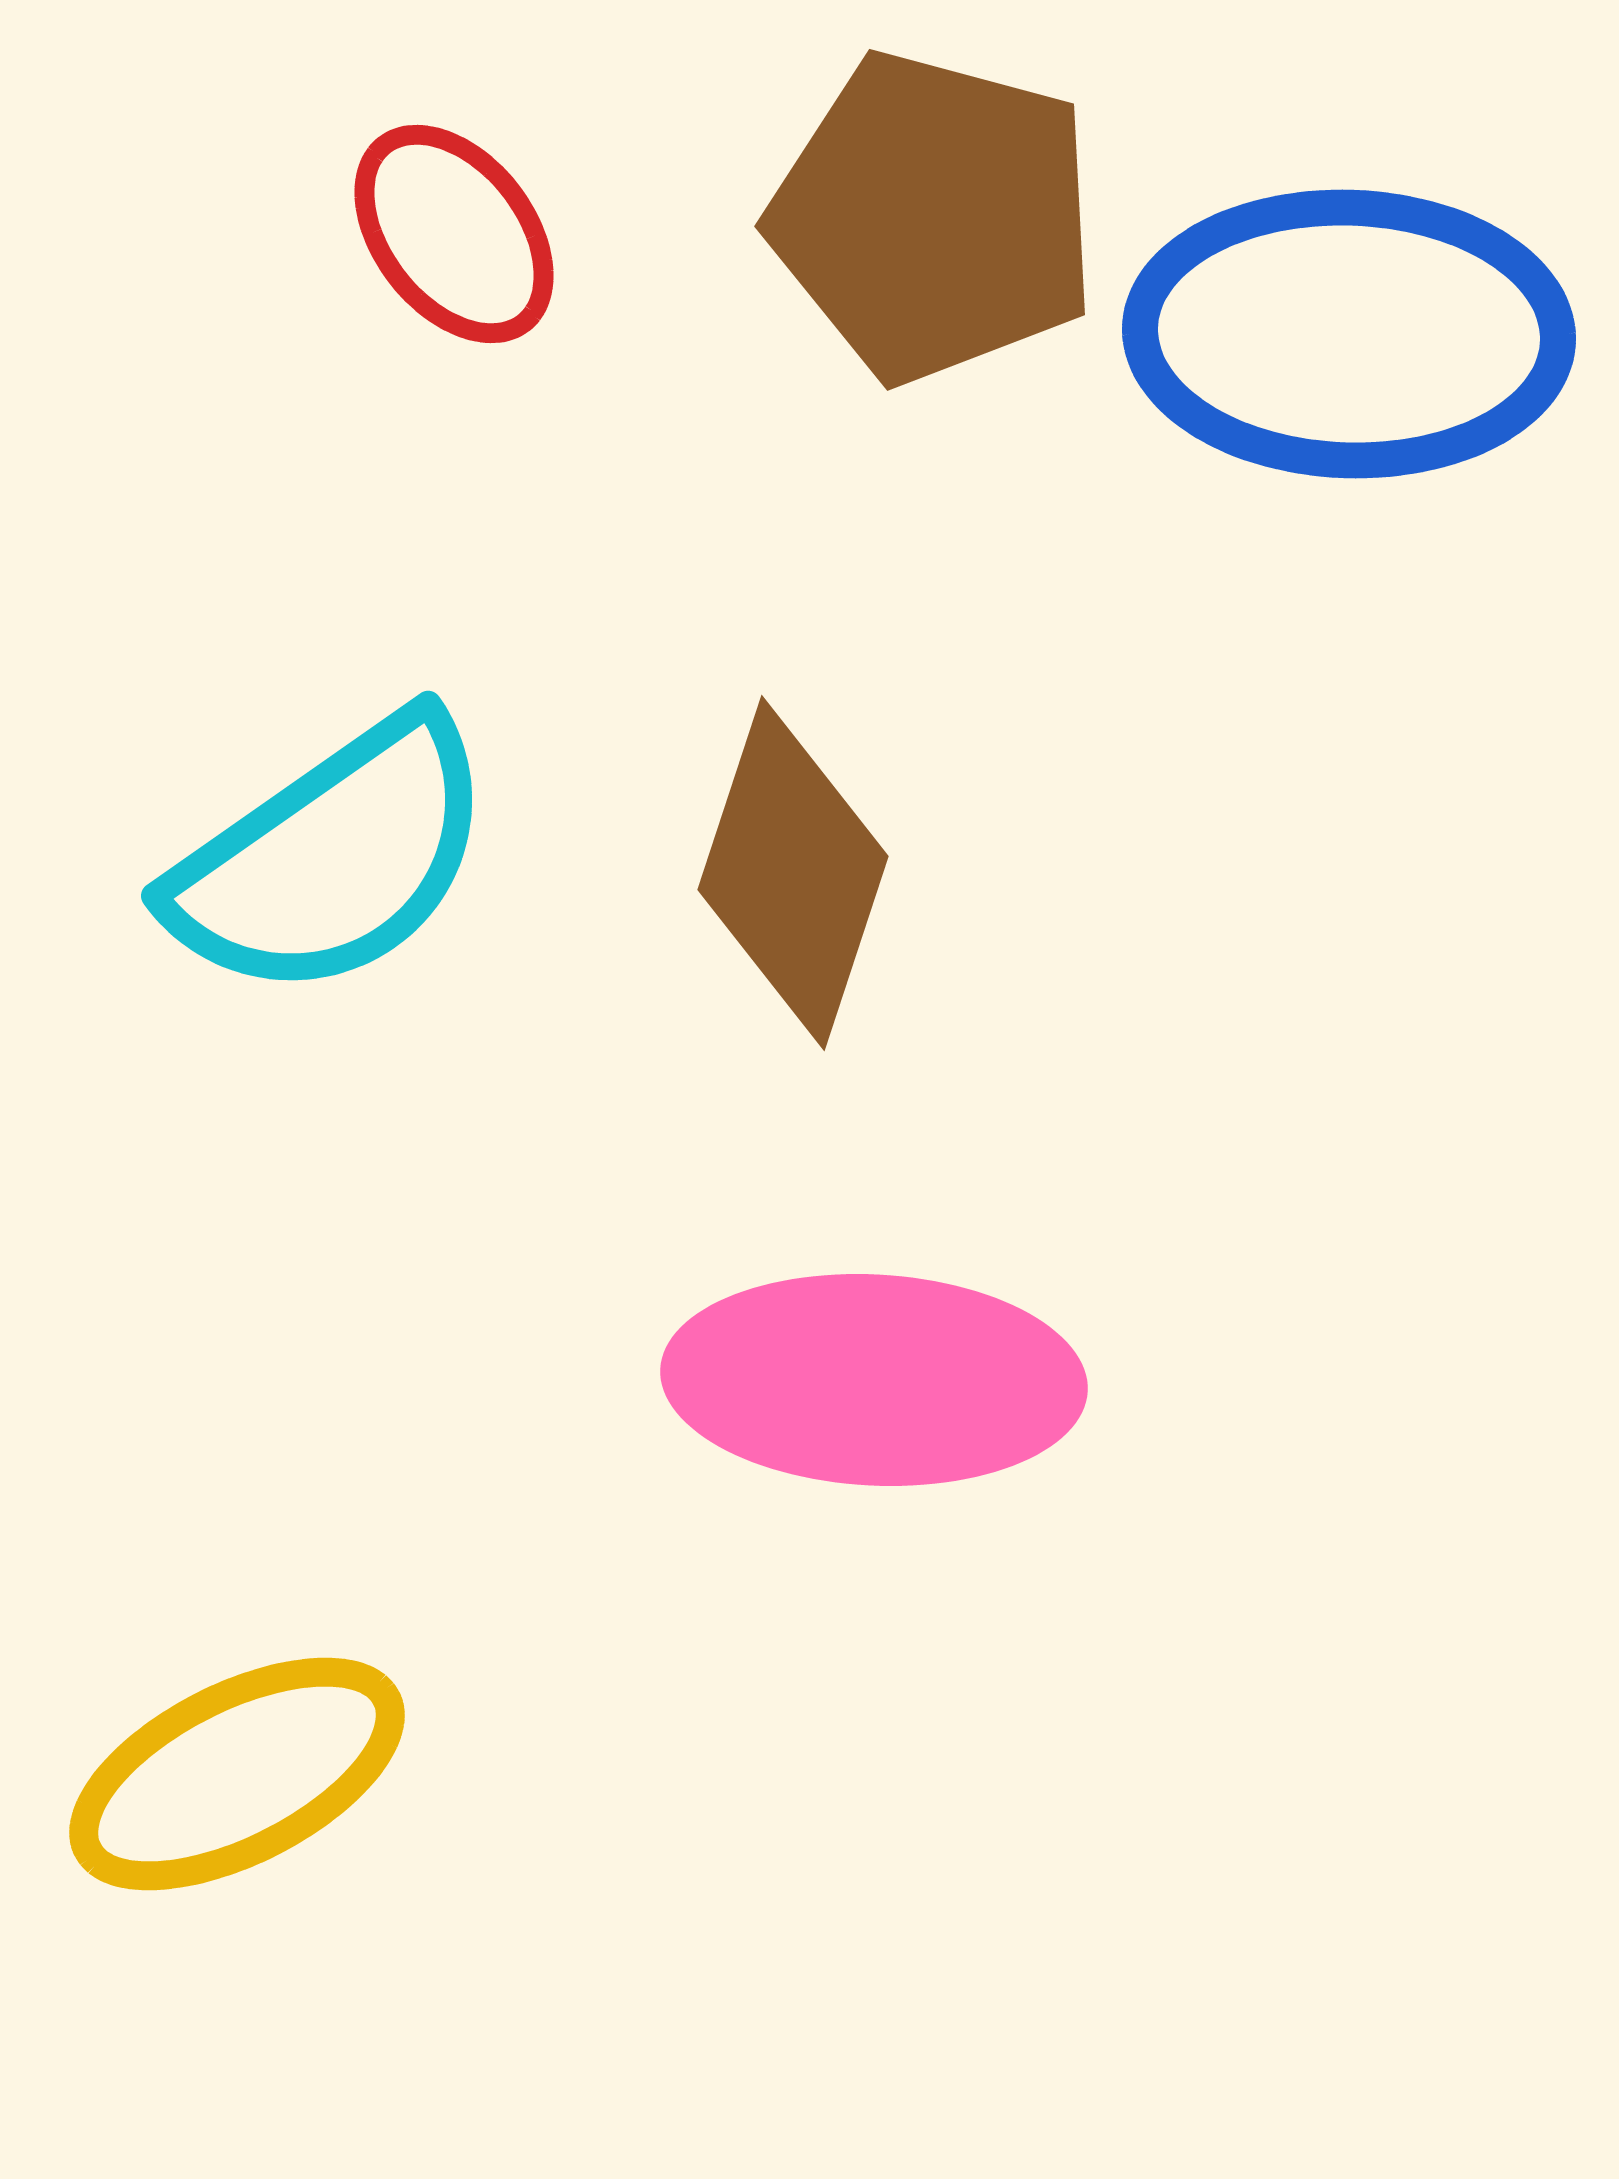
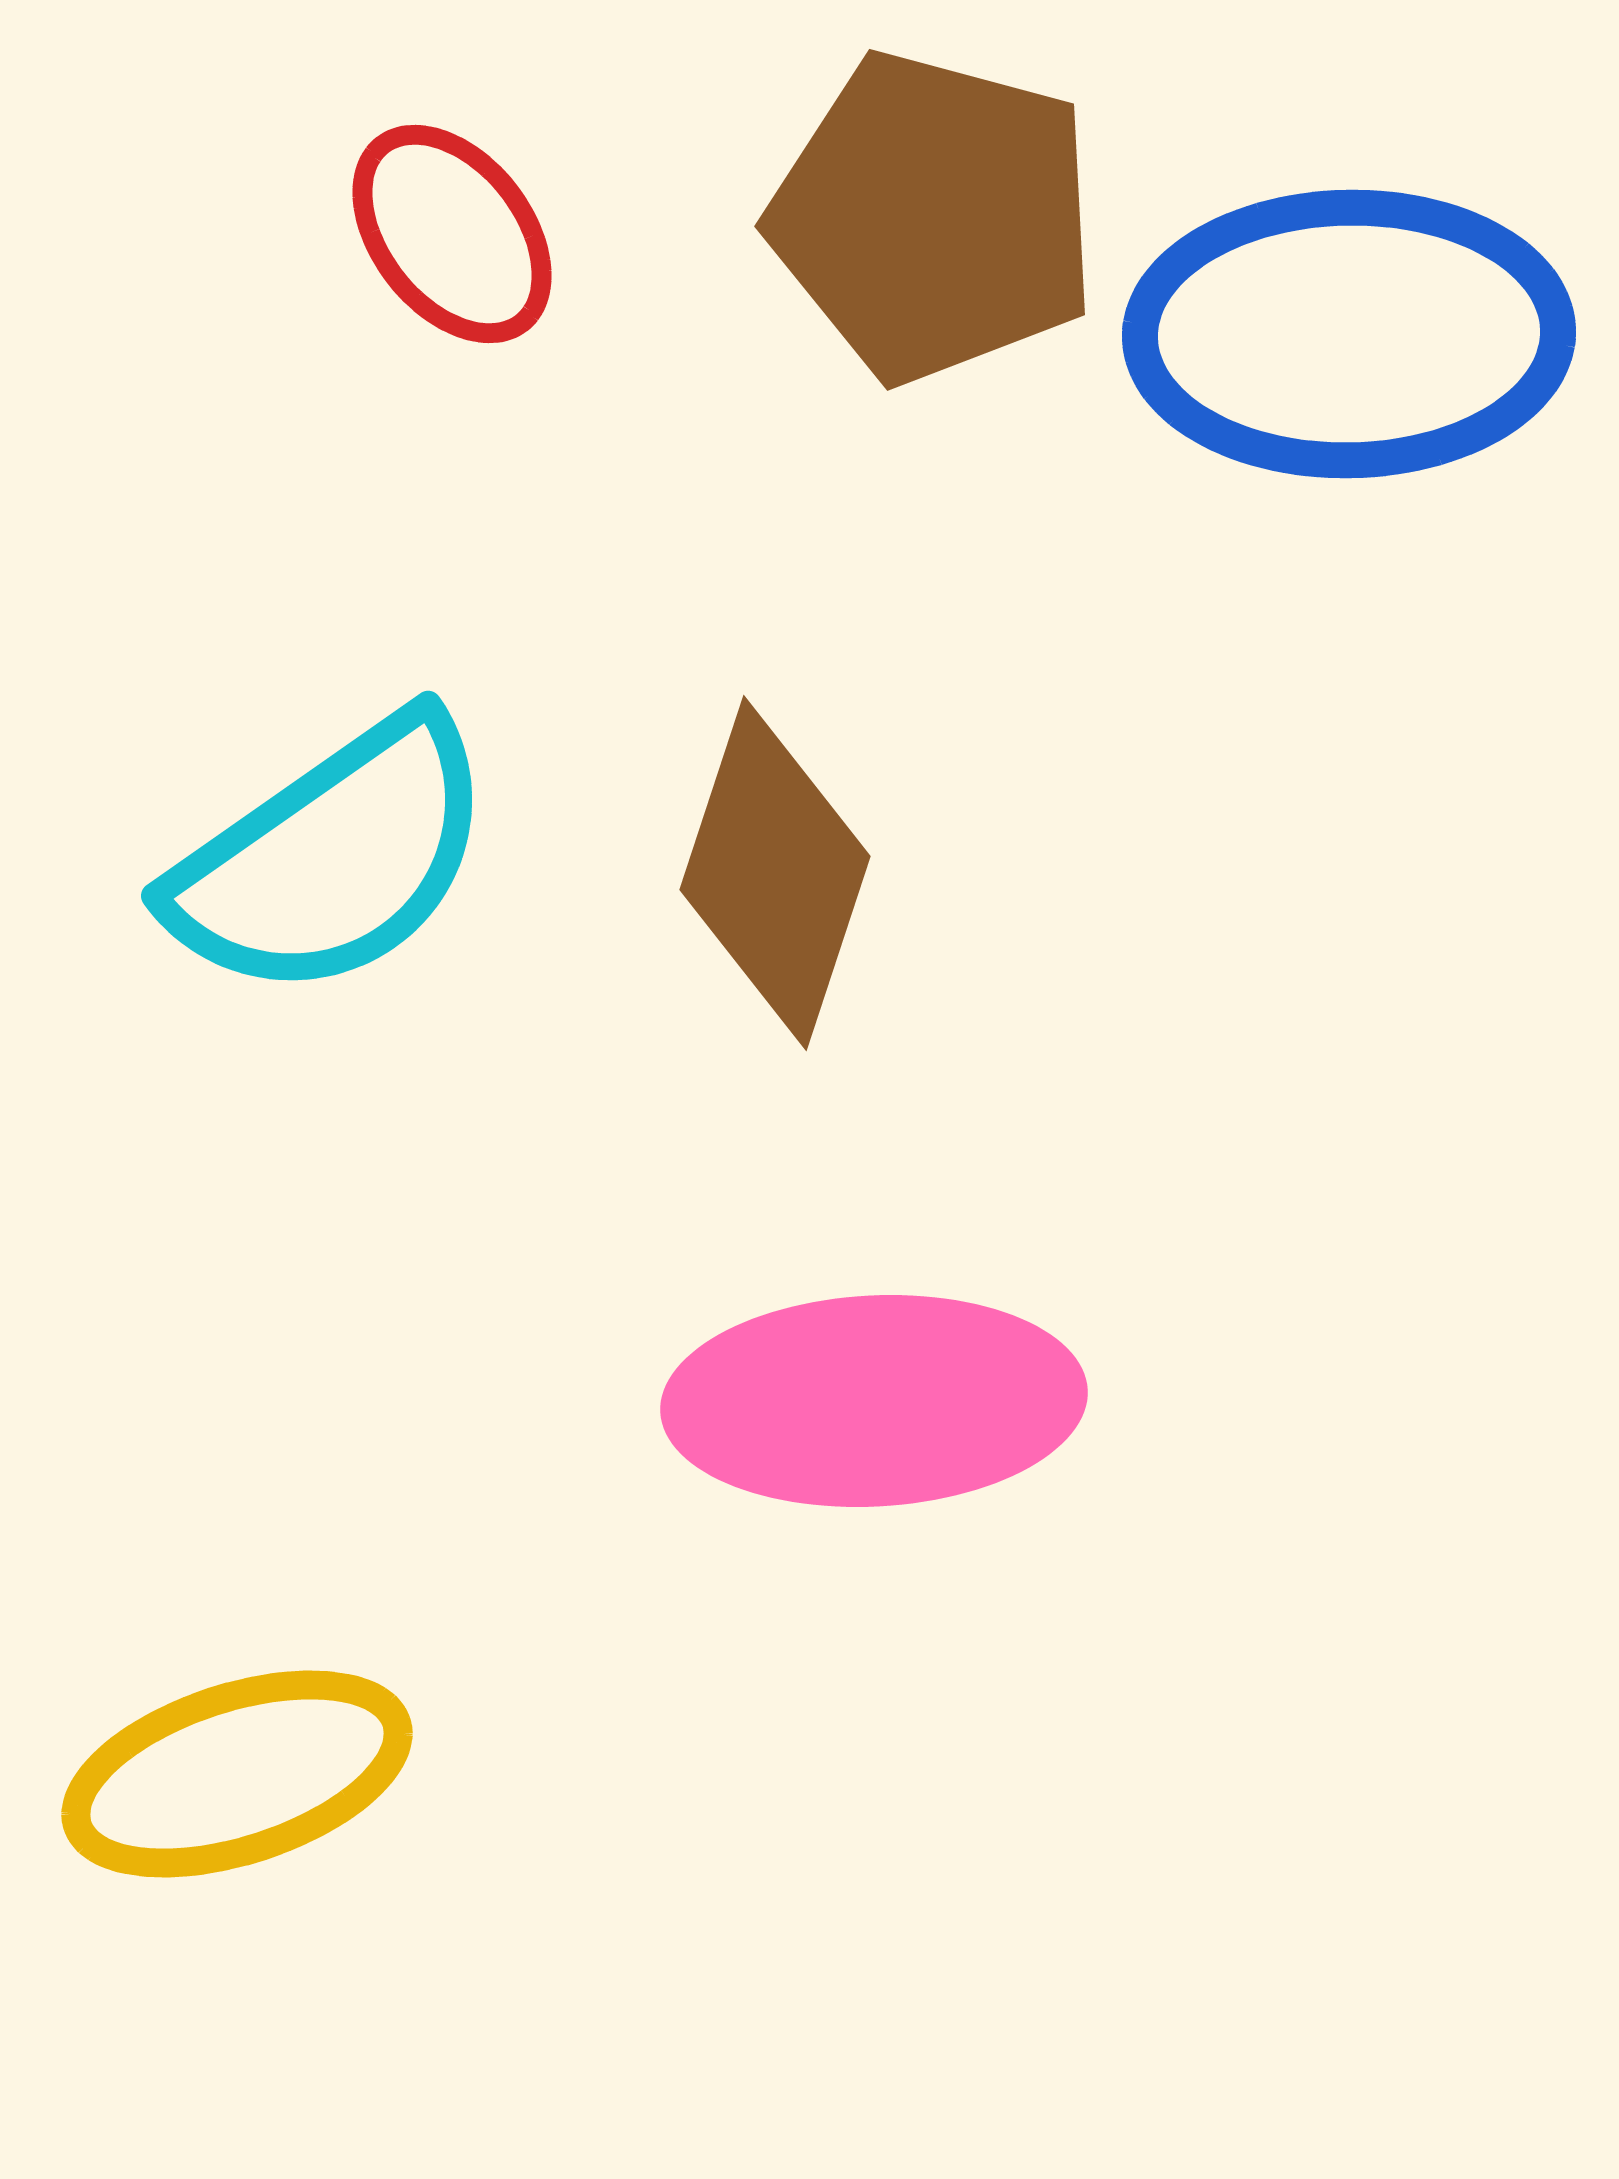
red ellipse: moved 2 px left
blue ellipse: rotated 3 degrees counterclockwise
brown diamond: moved 18 px left
pink ellipse: moved 21 px down; rotated 6 degrees counterclockwise
yellow ellipse: rotated 9 degrees clockwise
